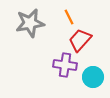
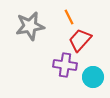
gray star: moved 3 px down
